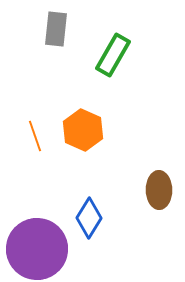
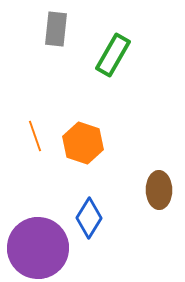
orange hexagon: moved 13 px down; rotated 6 degrees counterclockwise
purple circle: moved 1 px right, 1 px up
